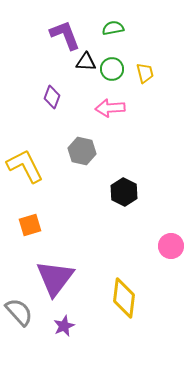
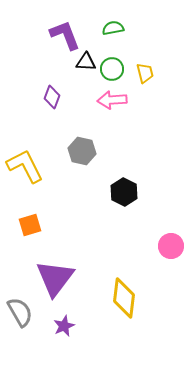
pink arrow: moved 2 px right, 8 px up
gray semicircle: moved 1 px right; rotated 12 degrees clockwise
